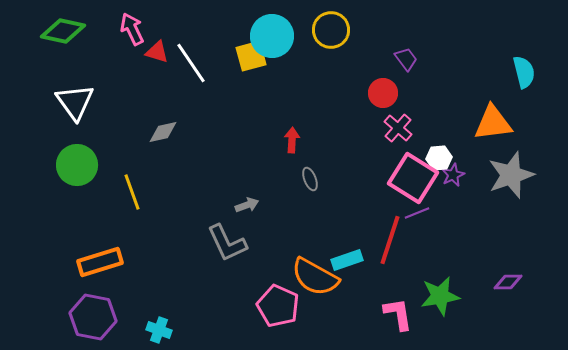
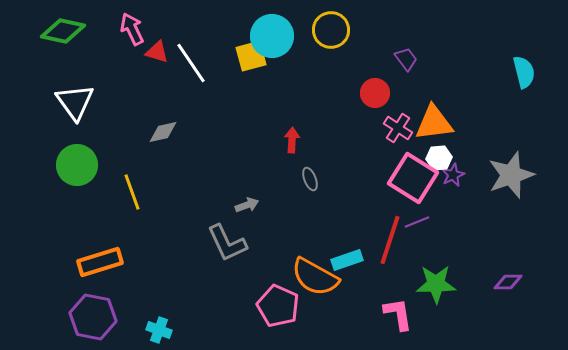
red circle: moved 8 px left
orange triangle: moved 59 px left
pink cross: rotated 8 degrees counterclockwise
purple line: moved 9 px down
green star: moved 4 px left, 12 px up; rotated 9 degrees clockwise
